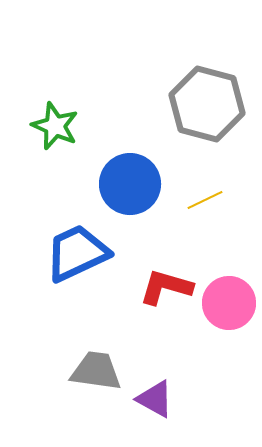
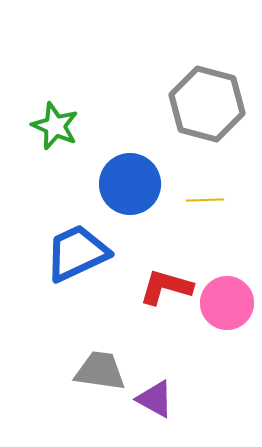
yellow line: rotated 24 degrees clockwise
pink circle: moved 2 px left
gray trapezoid: moved 4 px right
